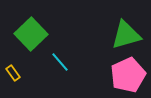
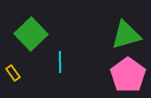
cyan line: rotated 40 degrees clockwise
pink pentagon: rotated 12 degrees counterclockwise
